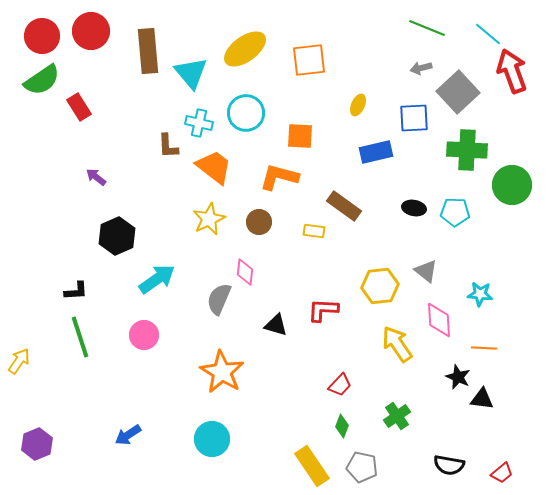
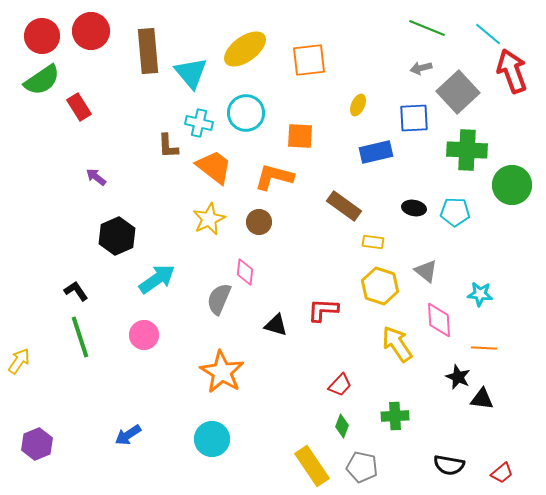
orange L-shape at (279, 177): moved 5 px left
yellow rectangle at (314, 231): moved 59 px right, 11 px down
yellow hexagon at (380, 286): rotated 24 degrees clockwise
black L-shape at (76, 291): rotated 120 degrees counterclockwise
green cross at (397, 416): moved 2 px left; rotated 32 degrees clockwise
